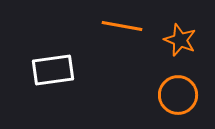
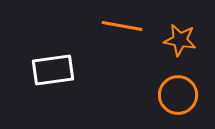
orange star: rotated 12 degrees counterclockwise
